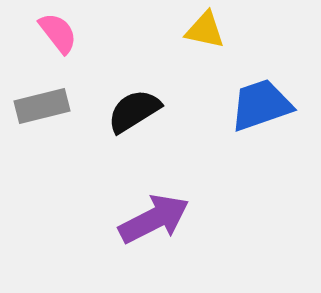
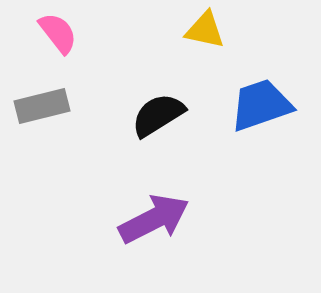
black semicircle: moved 24 px right, 4 px down
